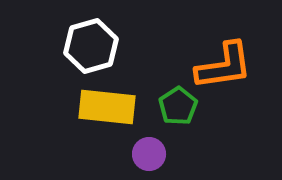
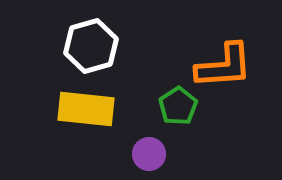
orange L-shape: rotated 4 degrees clockwise
yellow rectangle: moved 21 px left, 2 px down
